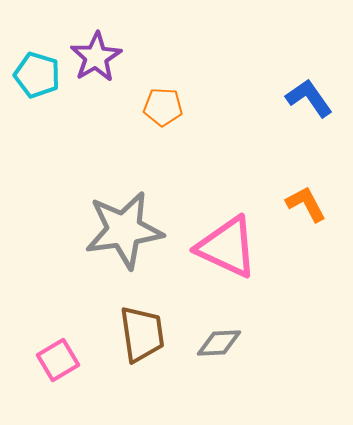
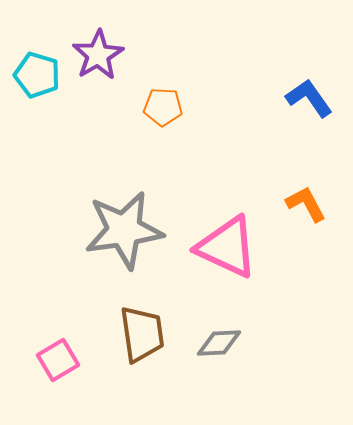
purple star: moved 2 px right, 2 px up
